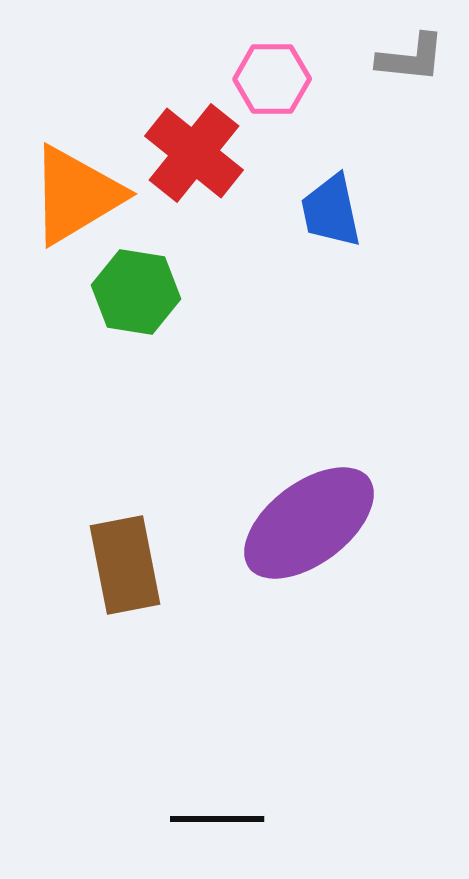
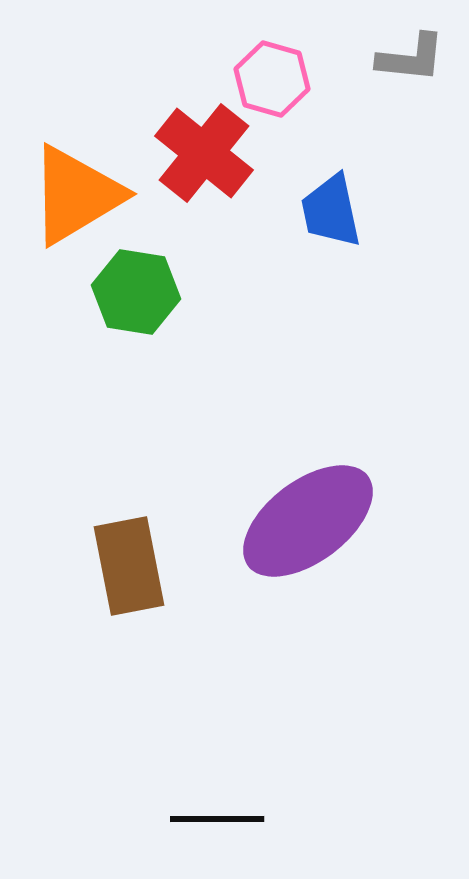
pink hexagon: rotated 16 degrees clockwise
red cross: moved 10 px right
purple ellipse: moved 1 px left, 2 px up
brown rectangle: moved 4 px right, 1 px down
